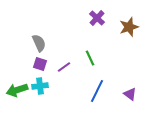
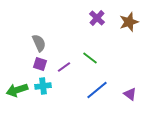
brown star: moved 5 px up
green line: rotated 28 degrees counterclockwise
cyan cross: moved 3 px right
blue line: moved 1 px up; rotated 25 degrees clockwise
